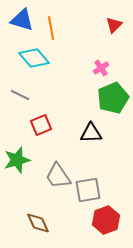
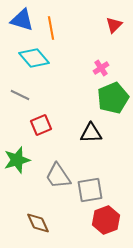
gray square: moved 2 px right
